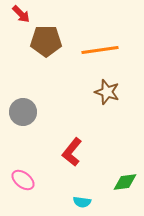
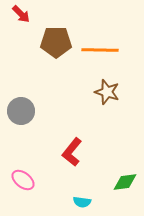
brown pentagon: moved 10 px right, 1 px down
orange line: rotated 9 degrees clockwise
gray circle: moved 2 px left, 1 px up
